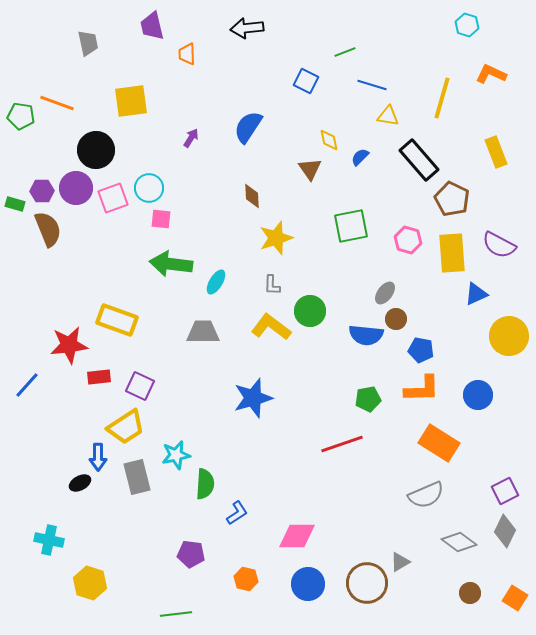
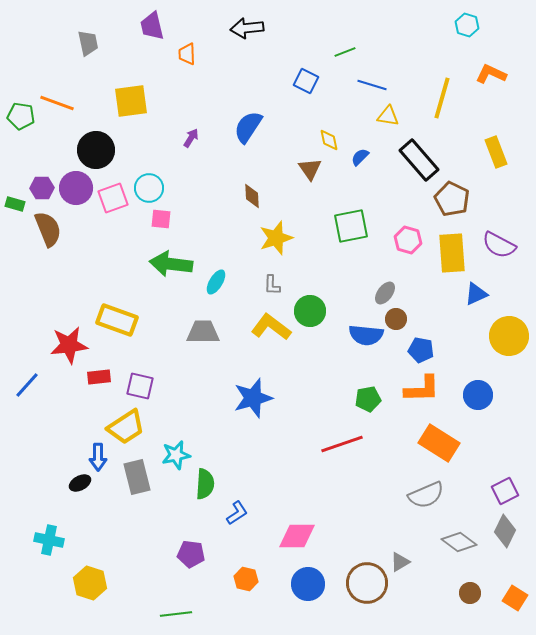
purple hexagon at (42, 191): moved 3 px up
purple square at (140, 386): rotated 12 degrees counterclockwise
